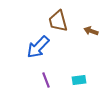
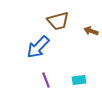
brown trapezoid: rotated 90 degrees counterclockwise
